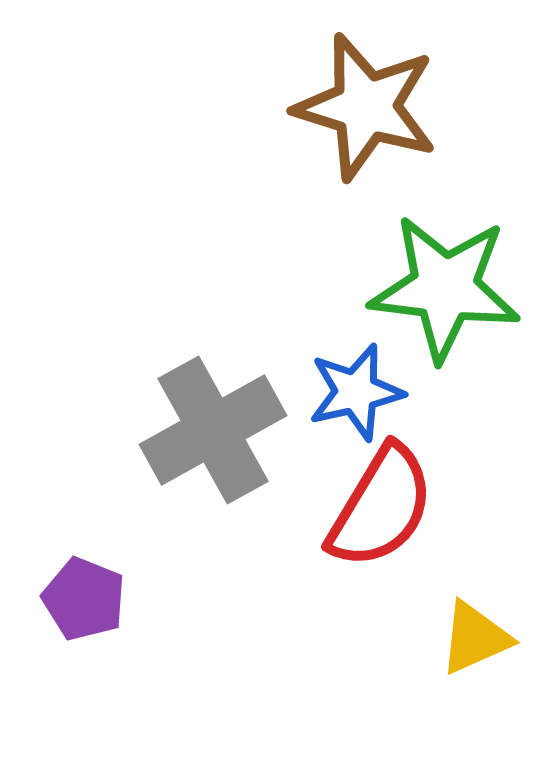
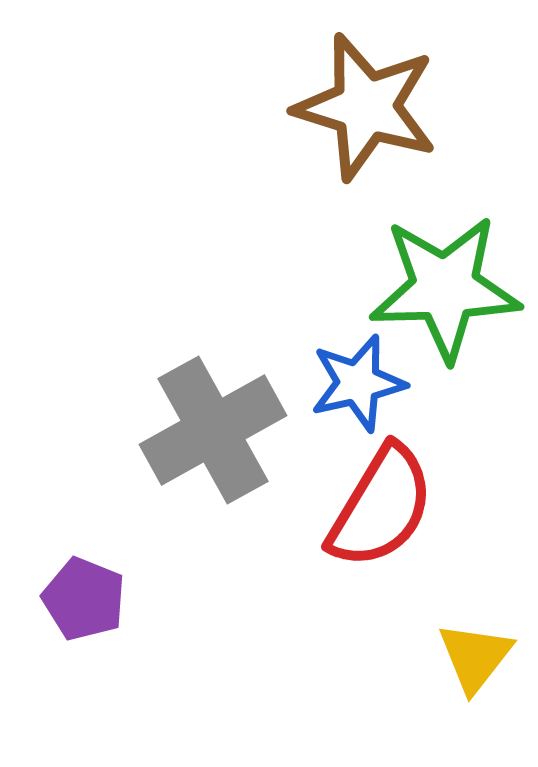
green star: rotated 9 degrees counterclockwise
blue star: moved 2 px right, 9 px up
yellow triangle: moved 19 px down; rotated 28 degrees counterclockwise
